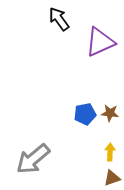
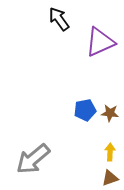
blue pentagon: moved 4 px up
brown triangle: moved 2 px left
